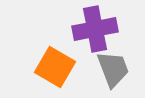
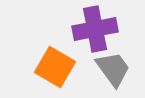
gray trapezoid: rotated 15 degrees counterclockwise
